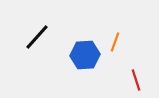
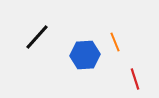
orange line: rotated 42 degrees counterclockwise
red line: moved 1 px left, 1 px up
